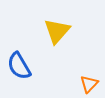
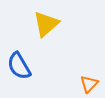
yellow triangle: moved 11 px left, 7 px up; rotated 8 degrees clockwise
